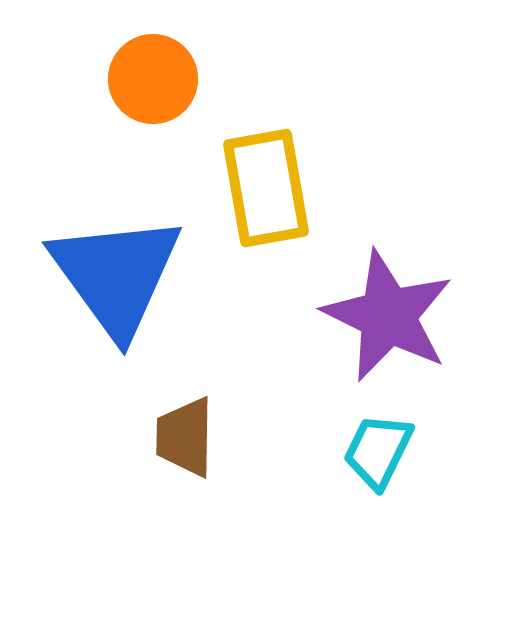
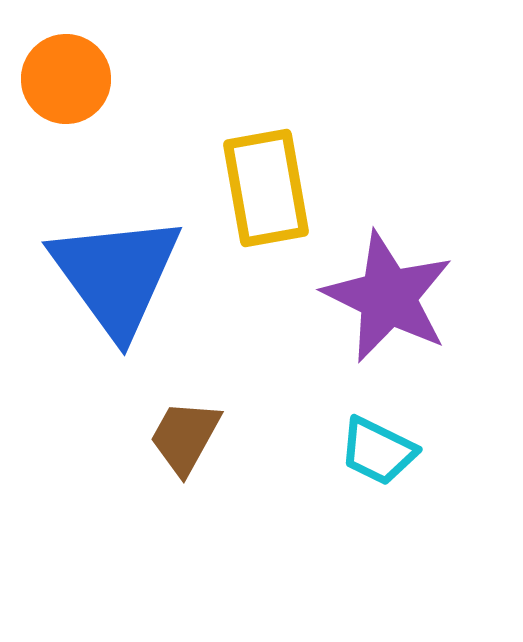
orange circle: moved 87 px left
purple star: moved 19 px up
brown trapezoid: rotated 28 degrees clockwise
cyan trapezoid: rotated 90 degrees counterclockwise
